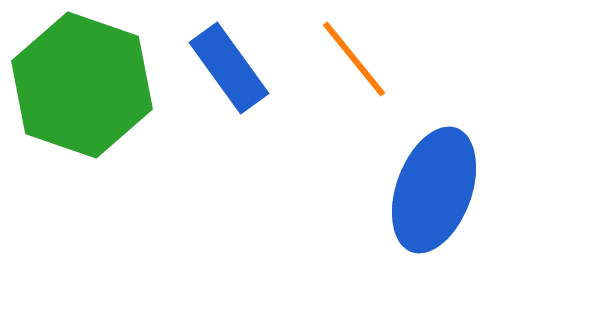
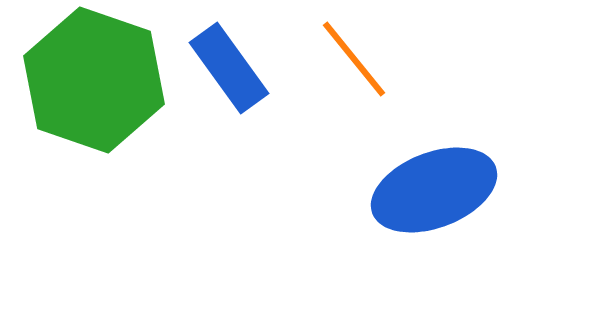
green hexagon: moved 12 px right, 5 px up
blue ellipse: rotated 49 degrees clockwise
